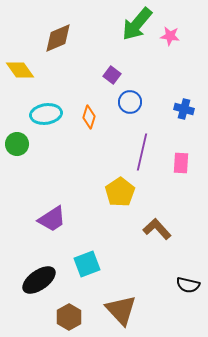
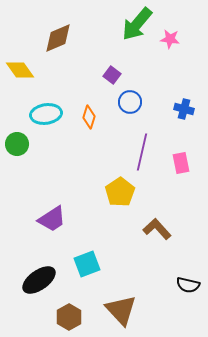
pink star: moved 3 px down
pink rectangle: rotated 15 degrees counterclockwise
